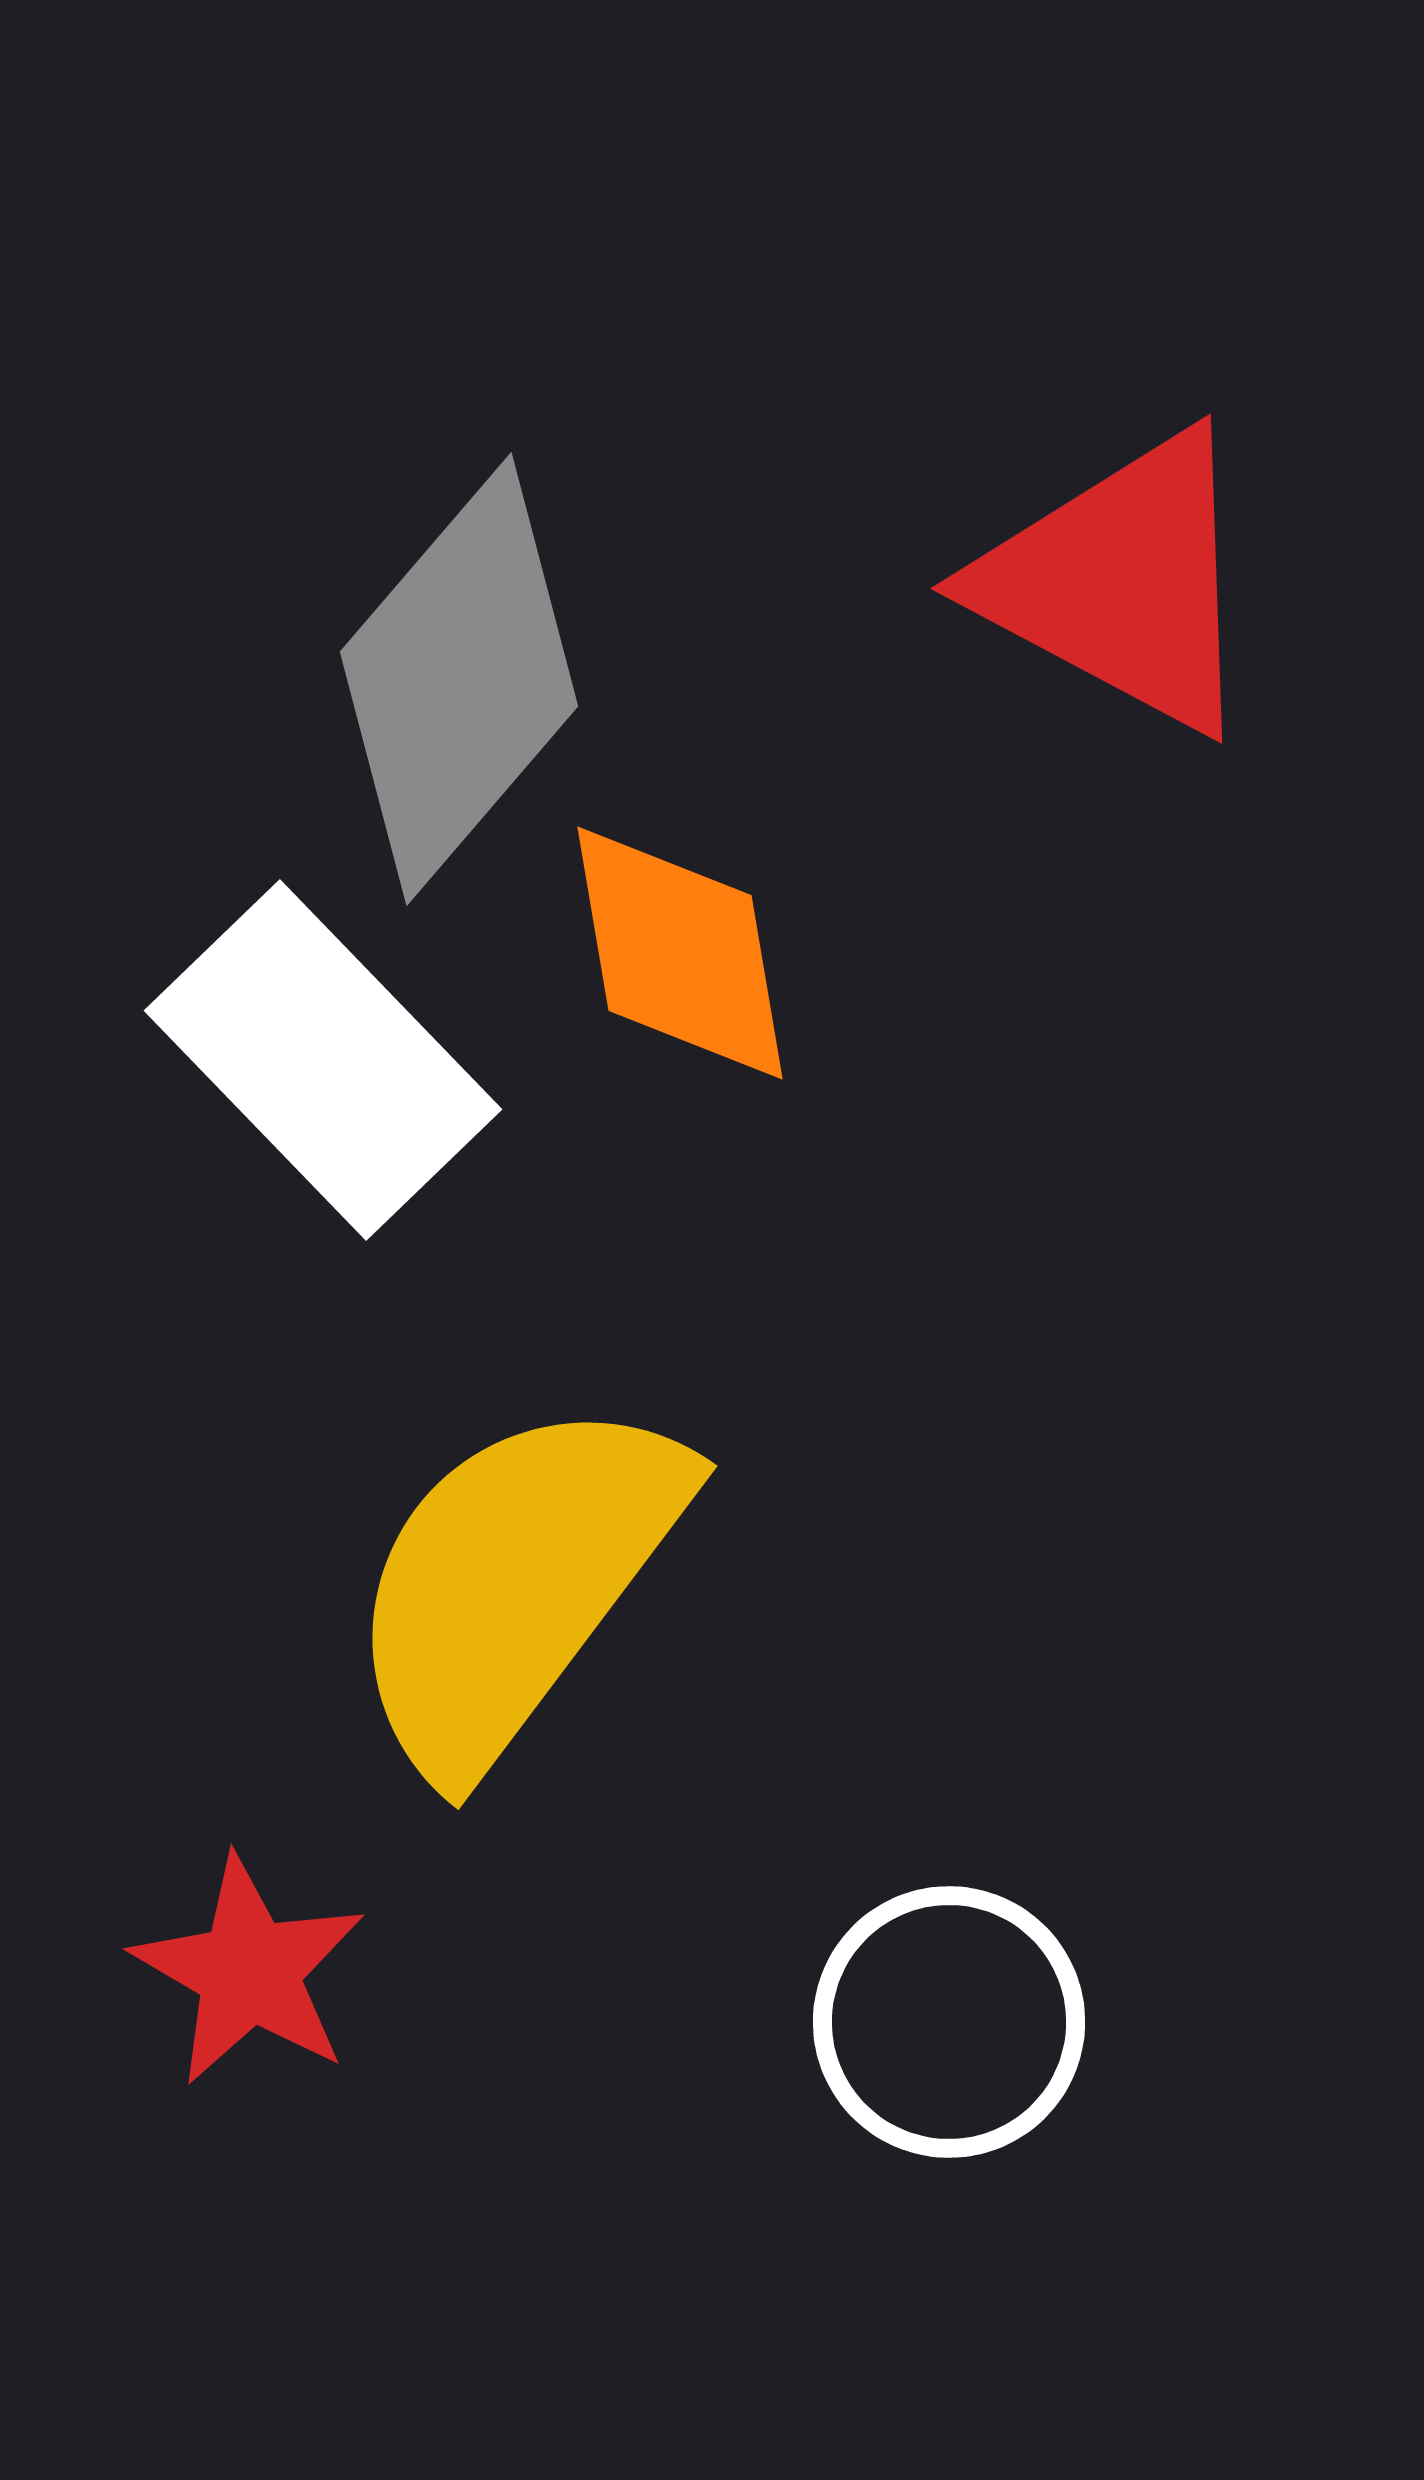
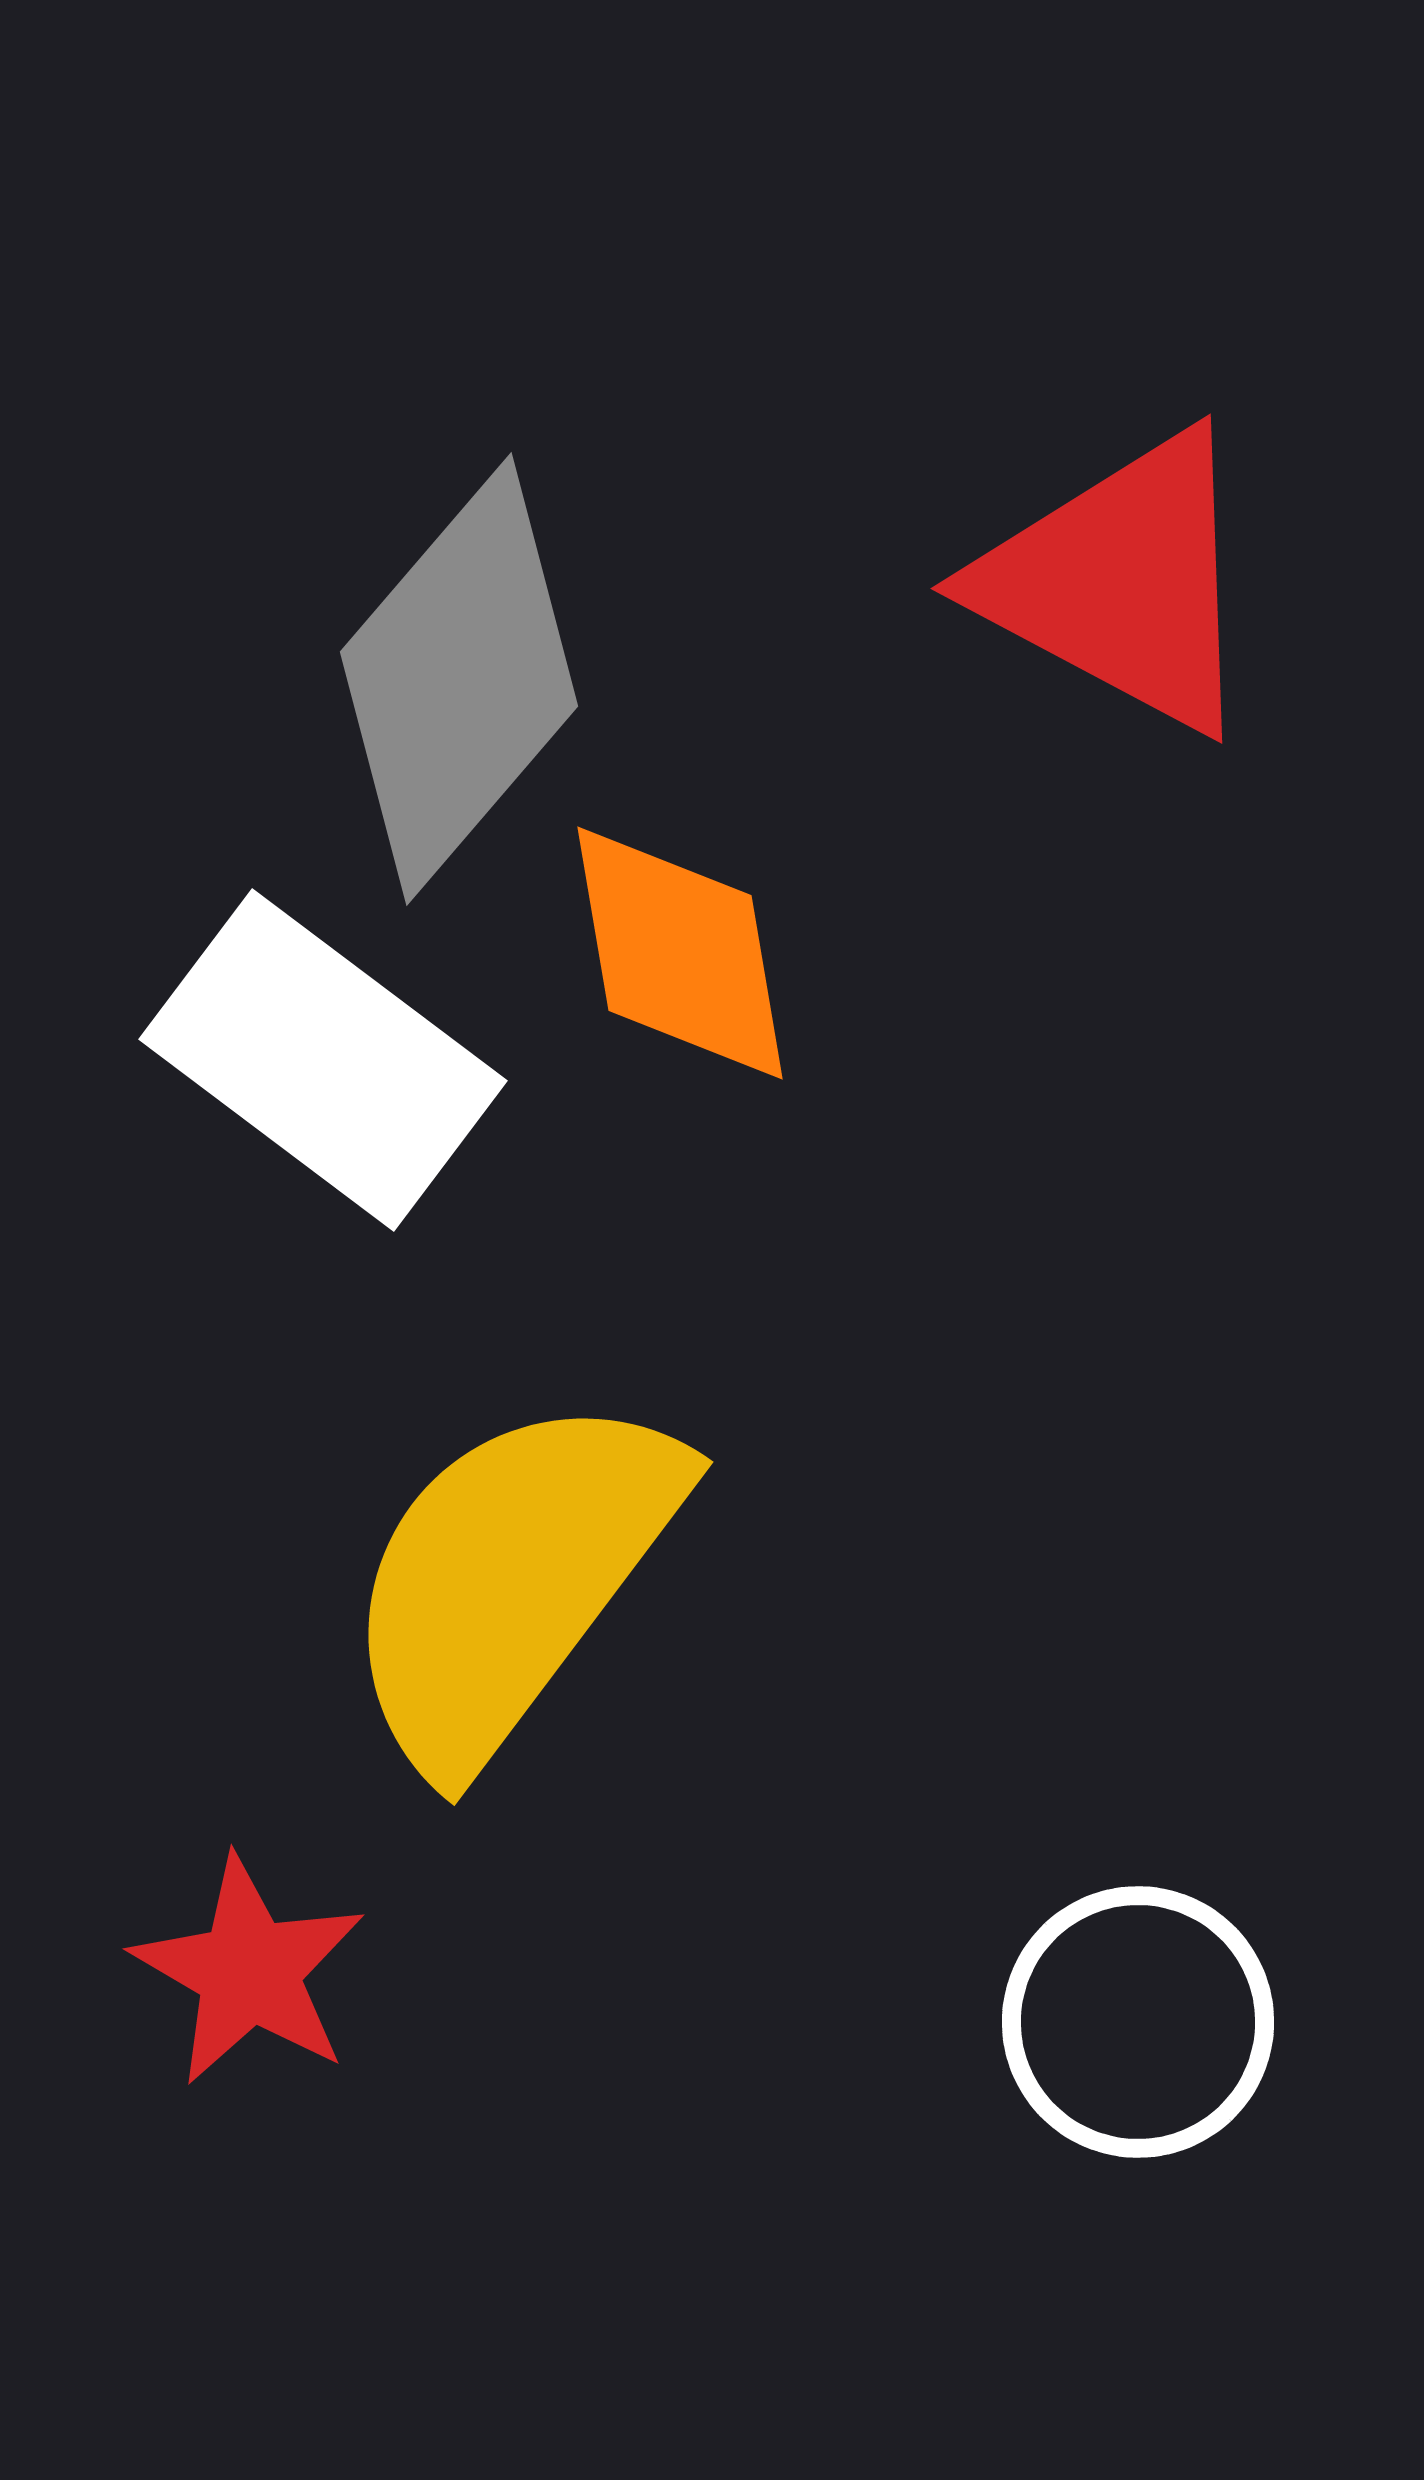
white rectangle: rotated 9 degrees counterclockwise
yellow semicircle: moved 4 px left, 4 px up
white circle: moved 189 px right
